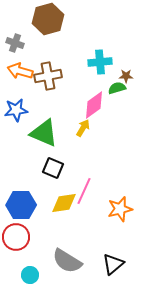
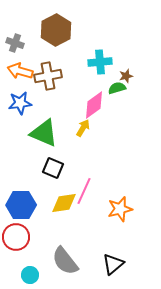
brown hexagon: moved 8 px right, 11 px down; rotated 12 degrees counterclockwise
brown star: rotated 16 degrees counterclockwise
blue star: moved 4 px right, 7 px up
gray semicircle: moved 2 px left; rotated 20 degrees clockwise
